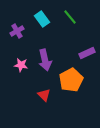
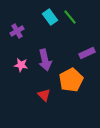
cyan rectangle: moved 8 px right, 2 px up
